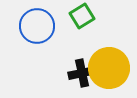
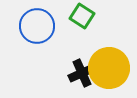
green square: rotated 25 degrees counterclockwise
black cross: rotated 12 degrees counterclockwise
